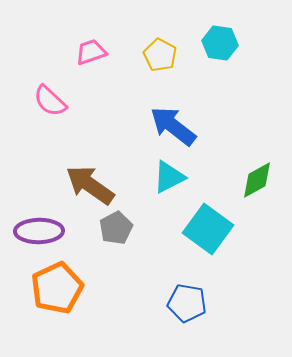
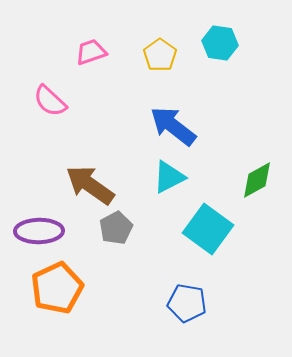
yellow pentagon: rotated 8 degrees clockwise
